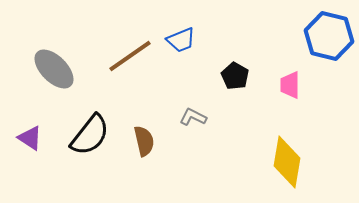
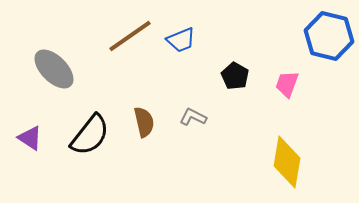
brown line: moved 20 px up
pink trapezoid: moved 3 px left, 1 px up; rotated 20 degrees clockwise
brown semicircle: moved 19 px up
